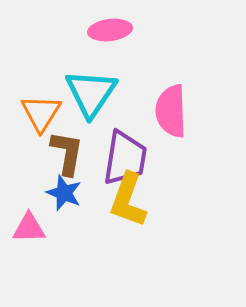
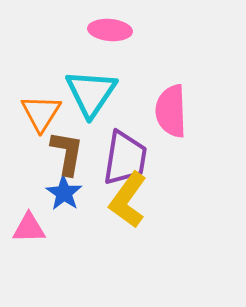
pink ellipse: rotated 12 degrees clockwise
blue star: rotated 12 degrees clockwise
yellow L-shape: rotated 16 degrees clockwise
